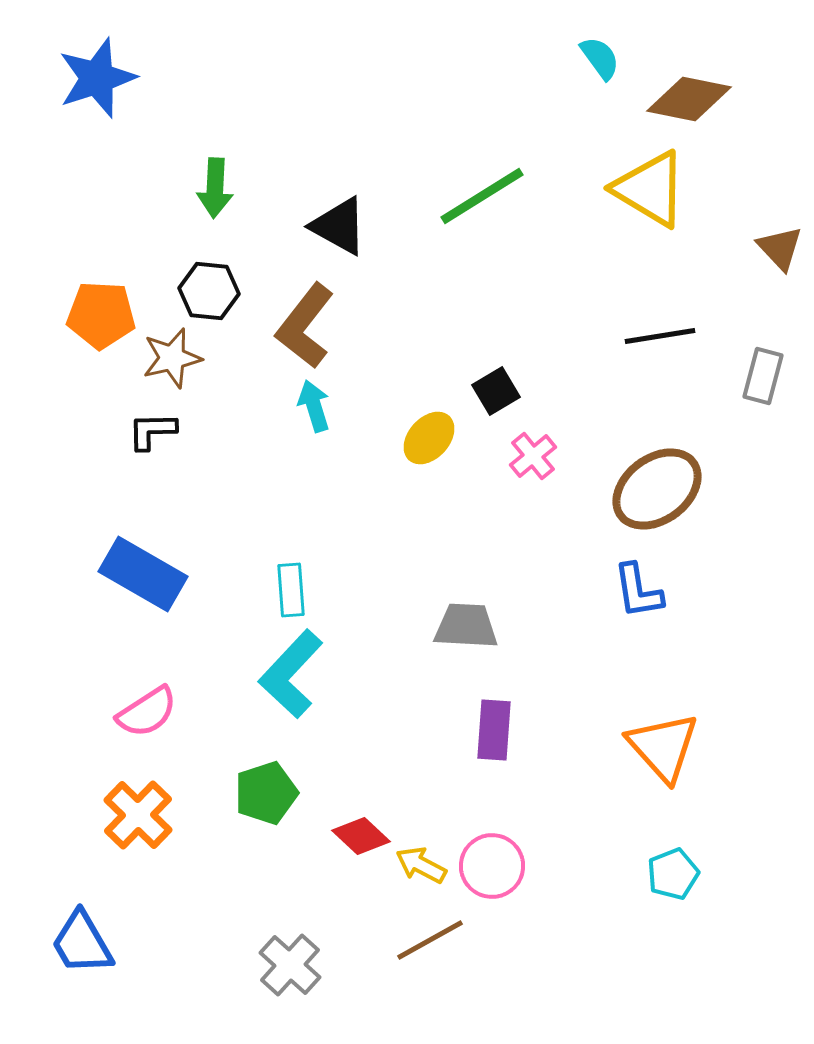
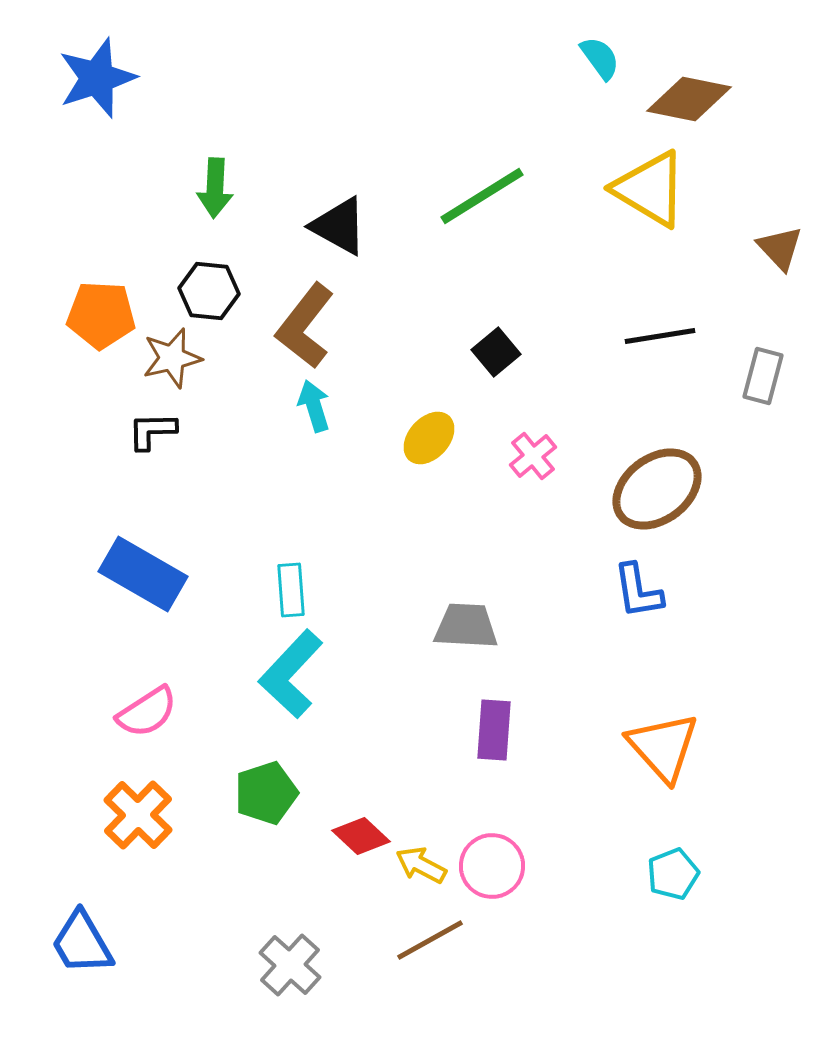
black square: moved 39 px up; rotated 9 degrees counterclockwise
